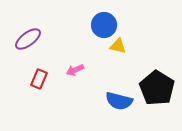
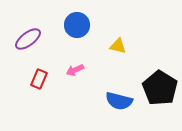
blue circle: moved 27 px left
black pentagon: moved 3 px right
